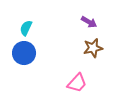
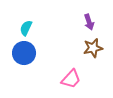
purple arrow: rotated 42 degrees clockwise
pink trapezoid: moved 6 px left, 4 px up
